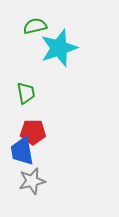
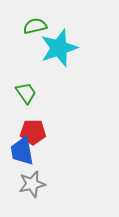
green trapezoid: rotated 25 degrees counterclockwise
gray star: moved 3 px down
